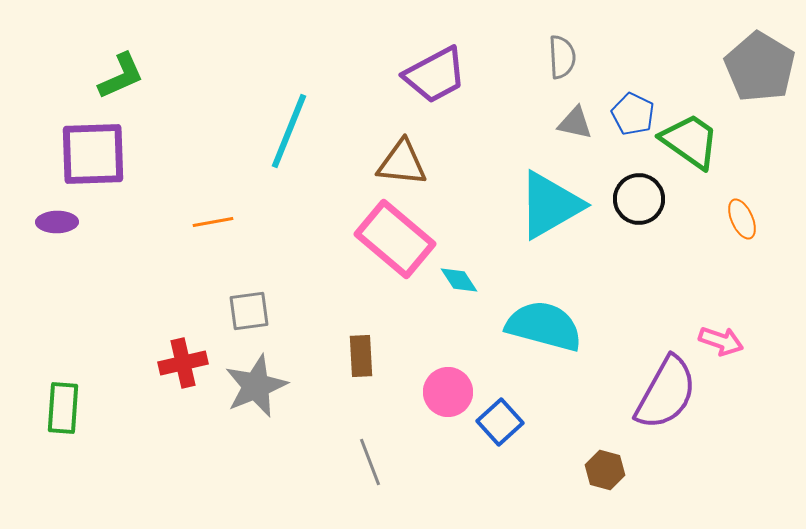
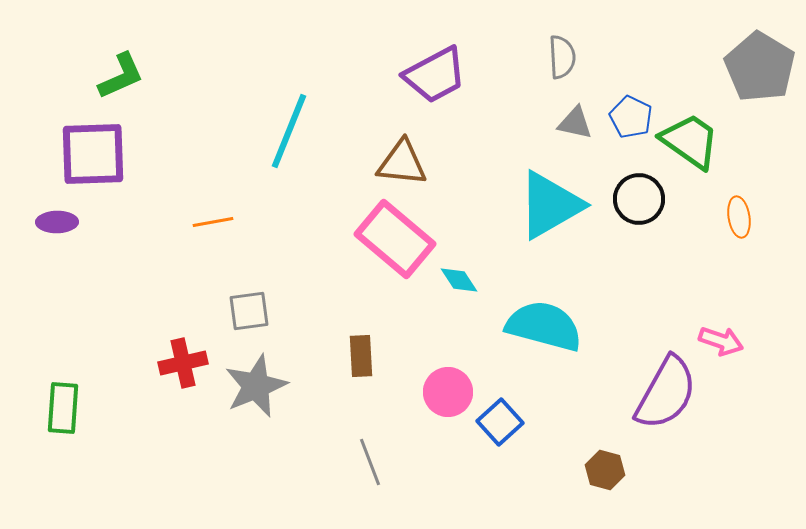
blue pentagon: moved 2 px left, 3 px down
orange ellipse: moved 3 px left, 2 px up; rotated 15 degrees clockwise
